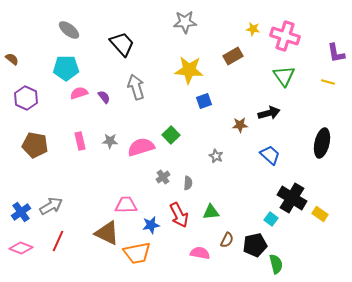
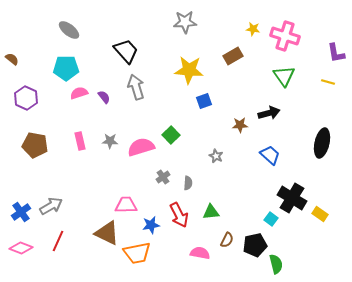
black trapezoid at (122, 44): moved 4 px right, 7 px down
